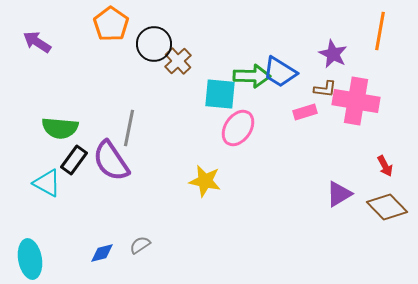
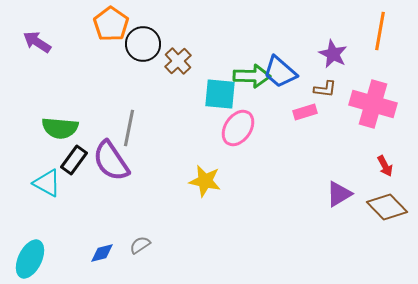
black circle: moved 11 px left
blue trapezoid: rotated 9 degrees clockwise
pink cross: moved 17 px right, 3 px down; rotated 6 degrees clockwise
cyan ellipse: rotated 36 degrees clockwise
